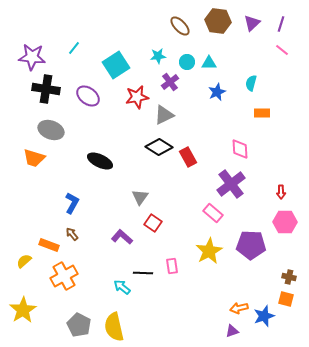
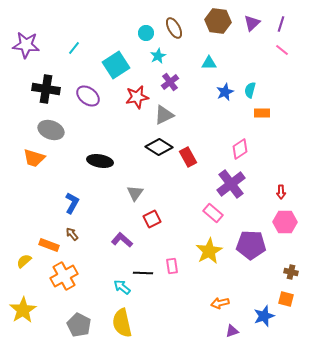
brown ellipse at (180, 26): moved 6 px left, 2 px down; rotated 15 degrees clockwise
cyan star at (158, 56): rotated 21 degrees counterclockwise
purple star at (32, 57): moved 6 px left, 12 px up
cyan circle at (187, 62): moved 41 px left, 29 px up
cyan semicircle at (251, 83): moved 1 px left, 7 px down
blue star at (217, 92): moved 8 px right
pink diamond at (240, 149): rotated 60 degrees clockwise
black ellipse at (100, 161): rotated 15 degrees counterclockwise
gray triangle at (140, 197): moved 5 px left, 4 px up
red square at (153, 223): moved 1 px left, 4 px up; rotated 30 degrees clockwise
purple L-shape at (122, 237): moved 3 px down
brown cross at (289, 277): moved 2 px right, 5 px up
orange arrow at (239, 308): moved 19 px left, 5 px up
yellow semicircle at (114, 327): moved 8 px right, 4 px up
